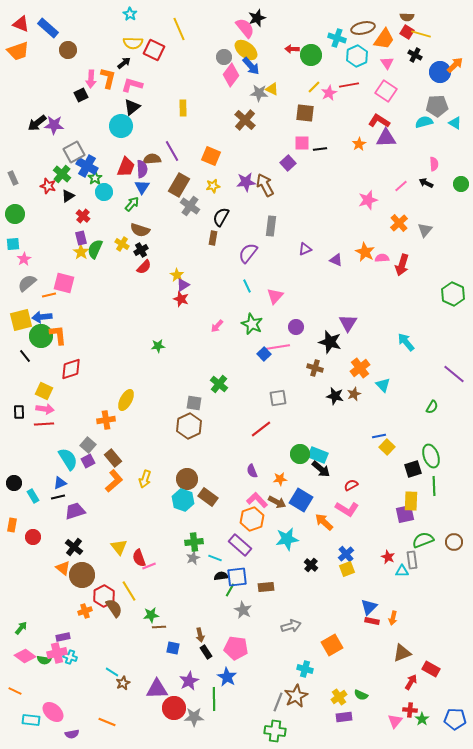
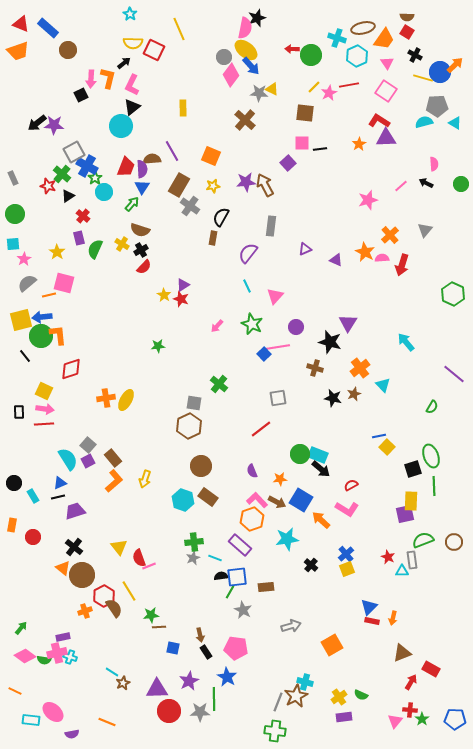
pink semicircle at (245, 28): rotated 50 degrees clockwise
yellow line at (421, 34): moved 2 px right, 44 px down
pink L-shape at (132, 85): rotated 80 degrees counterclockwise
orange cross at (399, 223): moved 9 px left, 12 px down
purple rectangle at (81, 238): moved 2 px left
yellow star at (81, 252): moved 24 px left
yellow star at (177, 275): moved 13 px left, 20 px down
black star at (335, 396): moved 2 px left, 2 px down
orange cross at (106, 420): moved 22 px up
brown circle at (187, 479): moved 14 px right, 13 px up
orange arrow at (324, 522): moved 3 px left, 2 px up
green line at (230, 590): moved 2 px down
cyan cross at (305, 669): moved 13 px down
red circle at (174, 708): moved 5 px left, 3 px down
gray star at (194, 717): moved 6 px right, 5 px up
